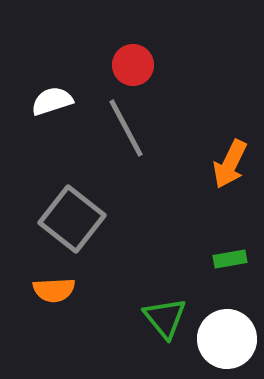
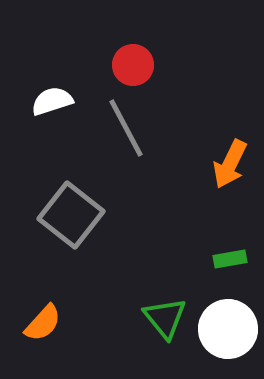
gray square: moved 1 px left, 4 px up
orange semicircle: moved 11 px left, 33 px down; rotated 45 degrees counterclockwise
white circle: moved 1 px right, 10 px up
